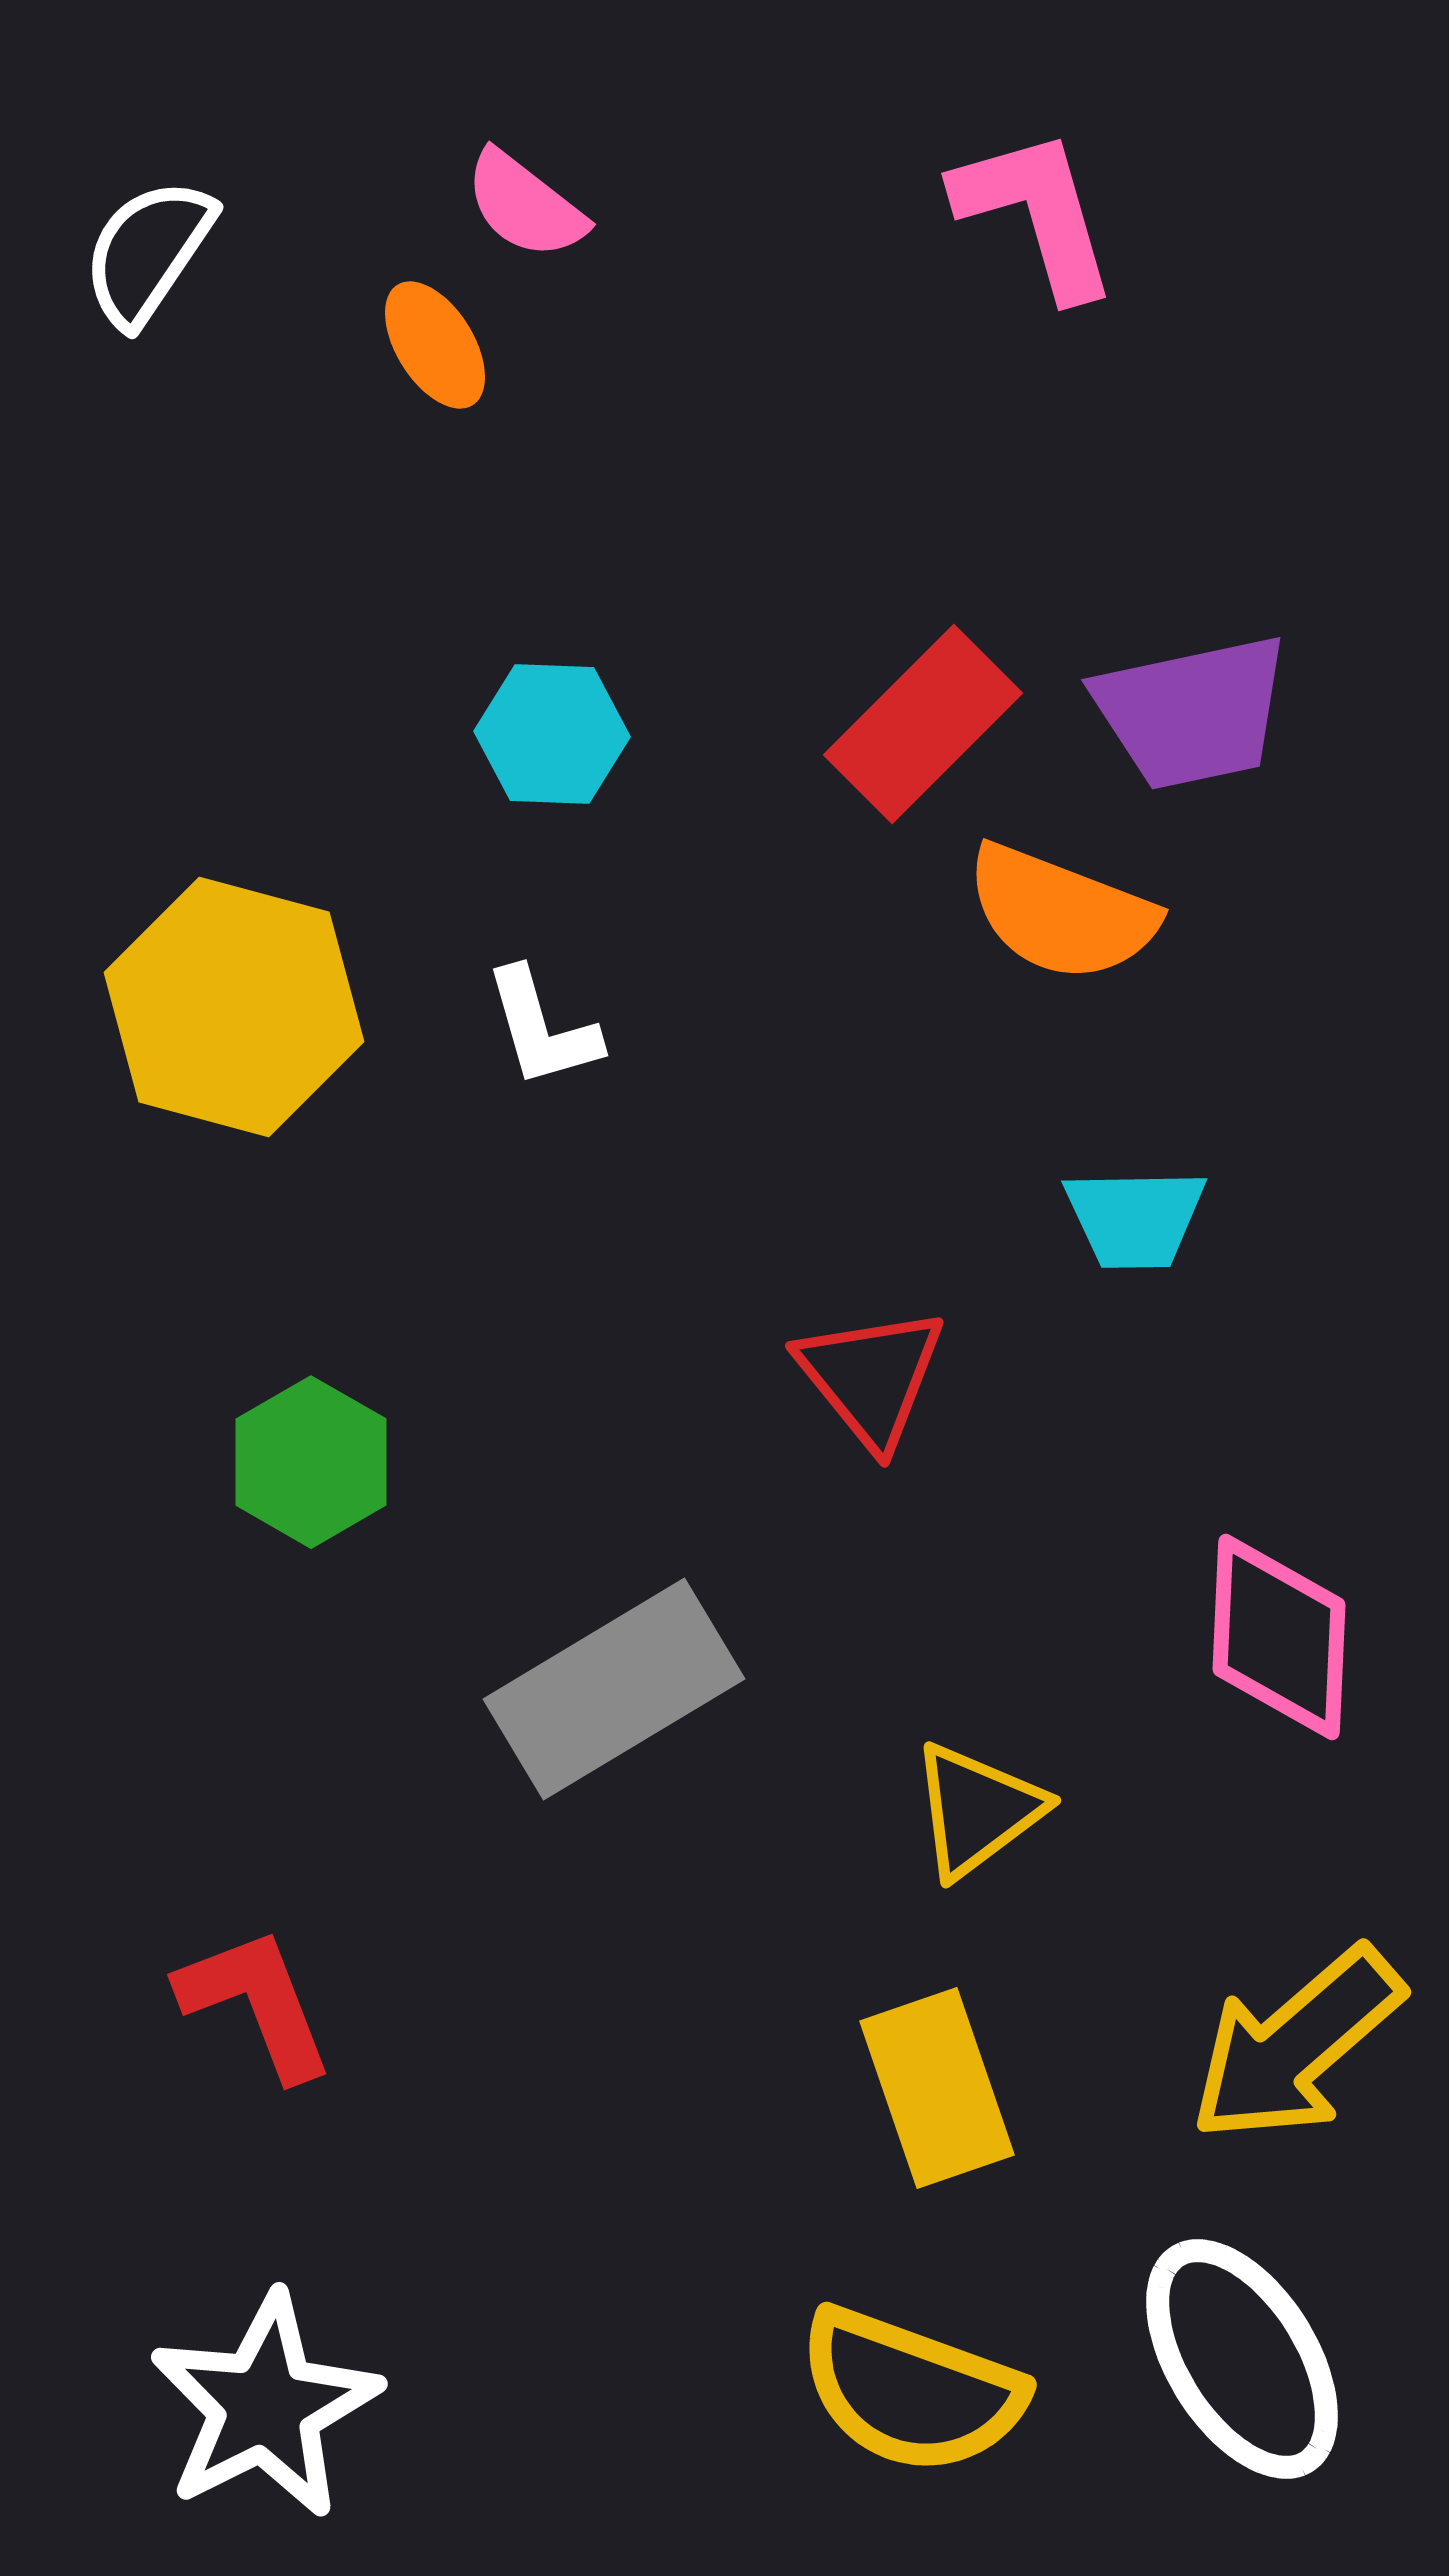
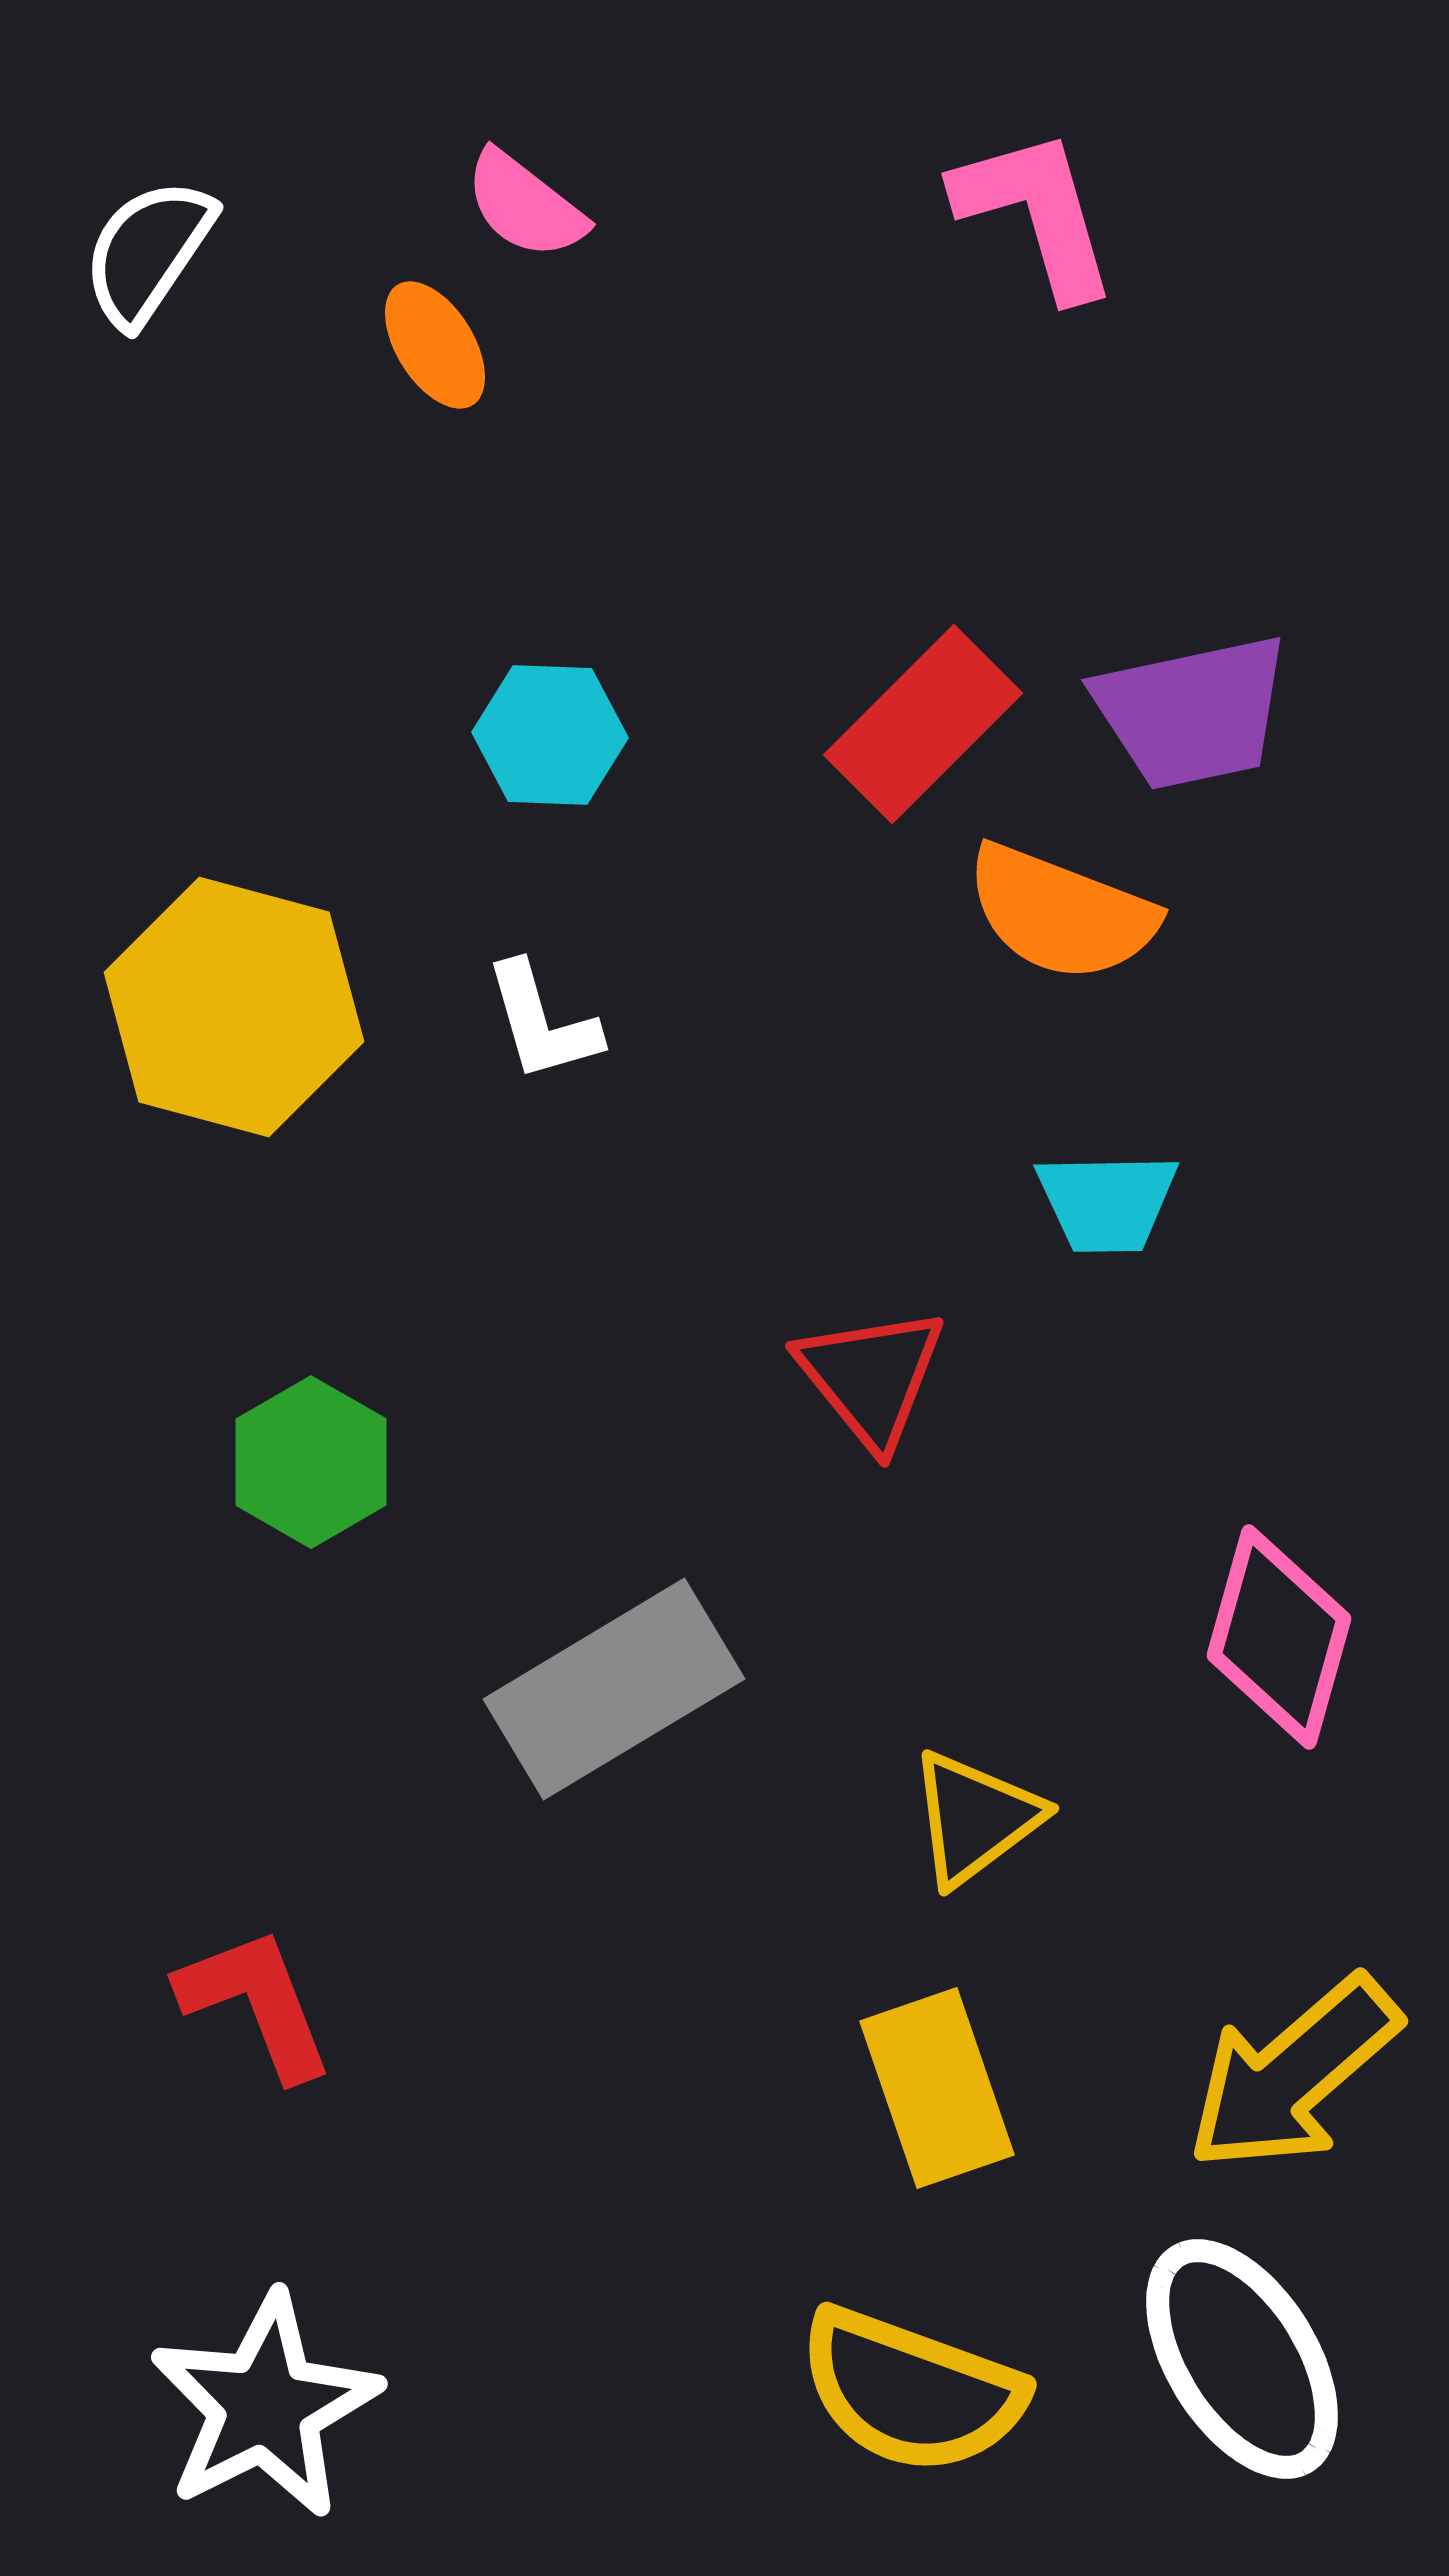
cyan hexagon: moved 2 px left, 1 px down
white L-shape: moved 6 px up
cyan trapezoid: moved 28 px left, 16 px up
pink diamond: rotated 13 degrees clockwise
yellow triangle: moved 2 px left, 8 px down
yellow arrow: moved 3 px left, 29 px down
